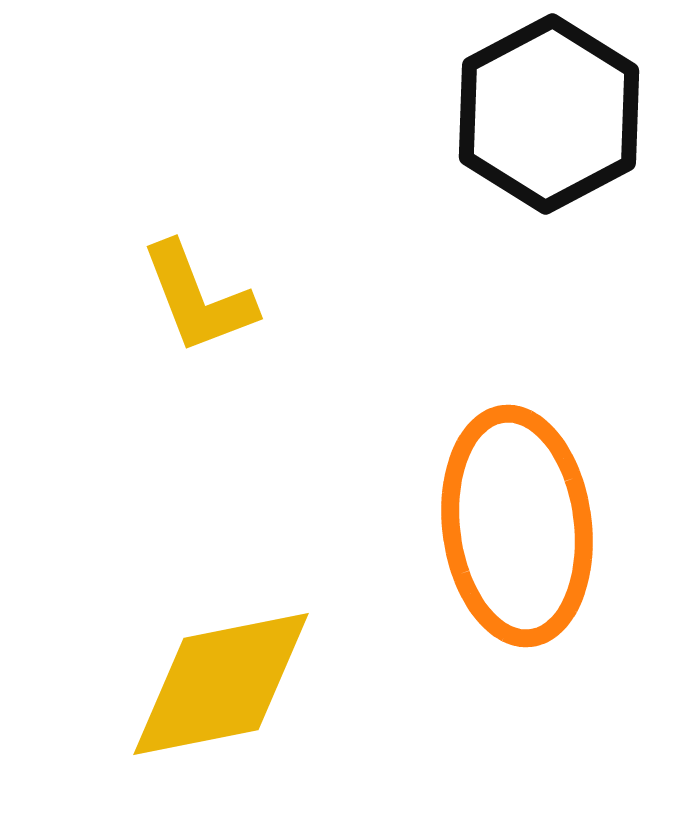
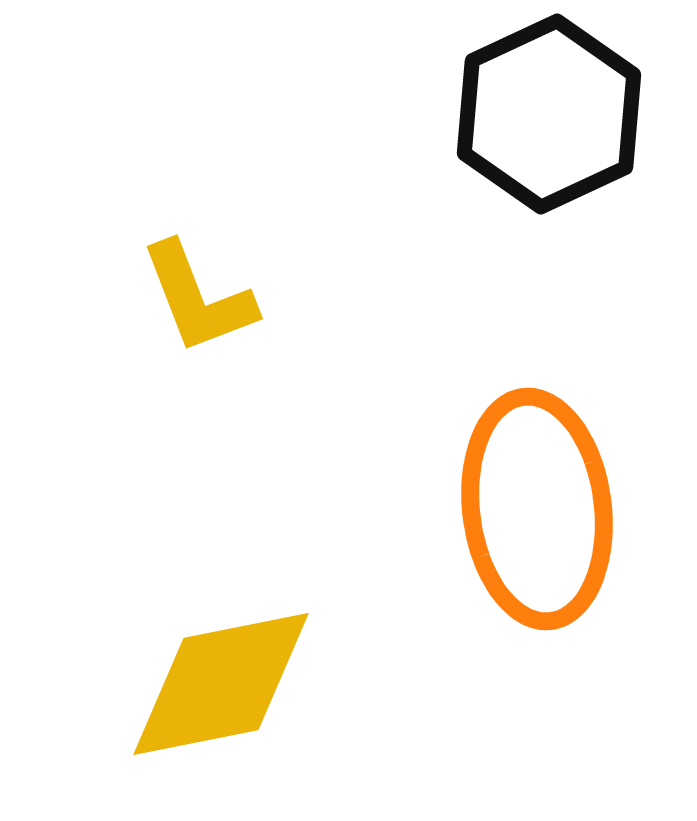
black hexagon: rotated 3 degrees clockwise
orange ellipse: moved 20 px right, 17 px up
